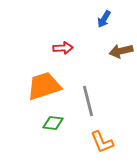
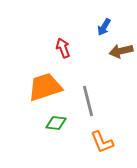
blue arrow: moved 8 px down
red arrow: rotated 108 degrees counterclockwise
orange trapezoid: moved 1 px right, 1 px down
green diamond: moved 3 px right
